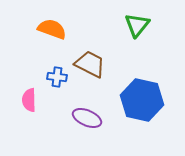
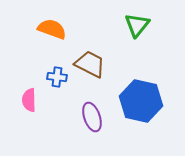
blue hexagon: moved 1 px left, 1 px down
purple ellipse: moved 5 px right, 1 px up; rotated 48 degrees clockwise
